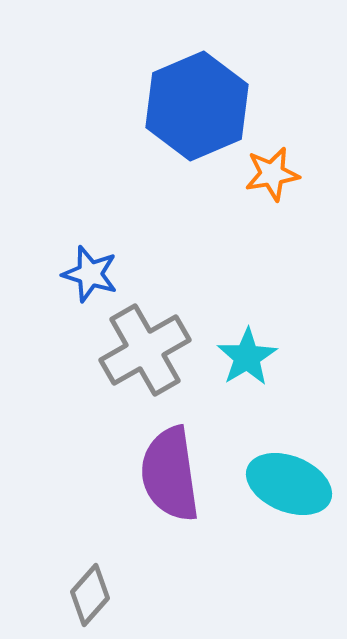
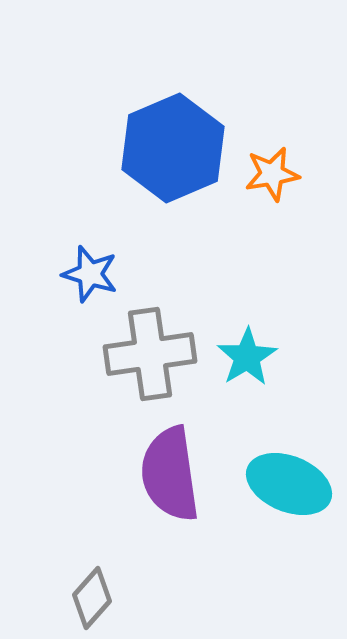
blue hexagon: moved 24 px left, 42 px down
gray cross: moved 5 px right, 4 px down; rotated 22 degrees clockwise
gray diamond: moved 2 px right, 3 px down
